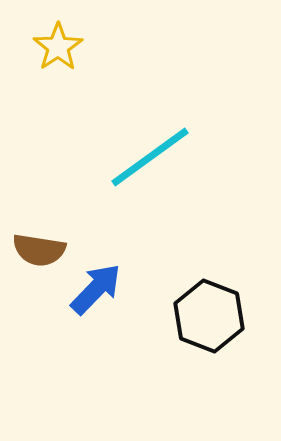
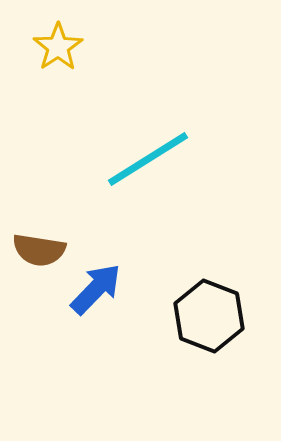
cyan line: moved 2 px left, 2 px down; rotated 4 degrees clockwise
